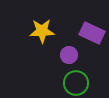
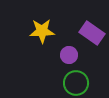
purple rectangle: rotated 10 degrees clockwise
